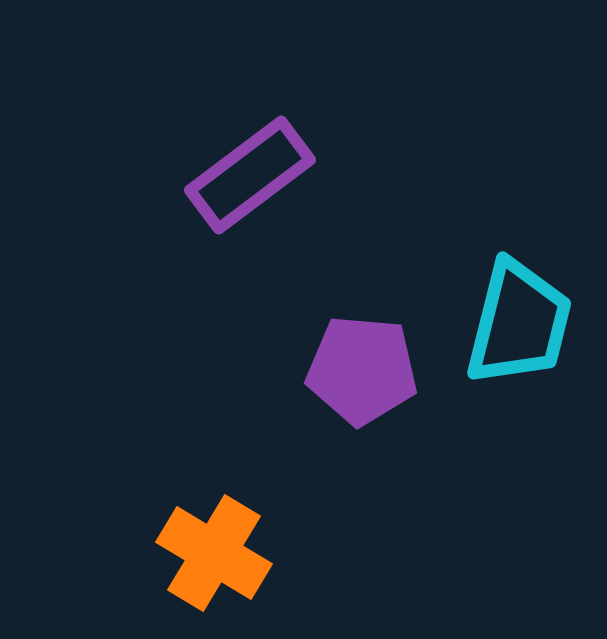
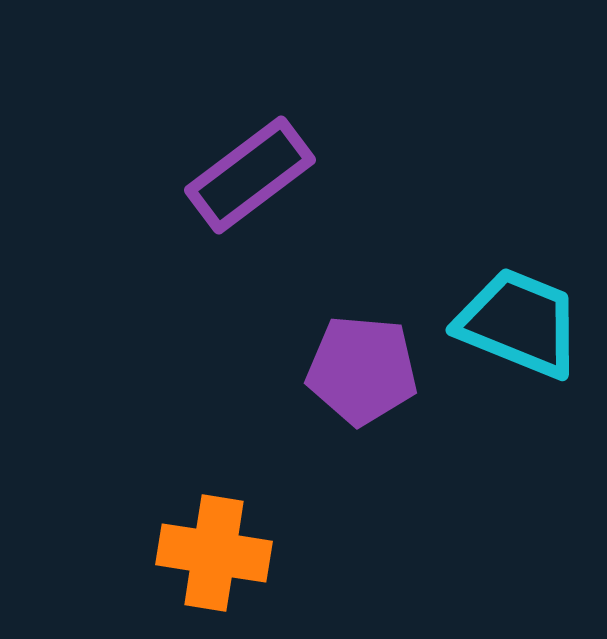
cyan trapezoid: rotated 82 degrees counterclockwise
orange cross: rotated 22 degrees counterclockwise
